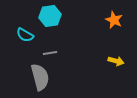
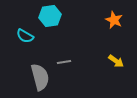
cyan semicircle: moved 1 px down
gray line: moved 14 px right, 9 px down
yellow arrow: rotated 21 degrees clockwise
